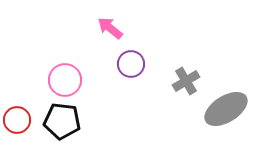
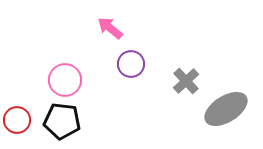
gray cross: rotated 12 degrees counterclockwise
